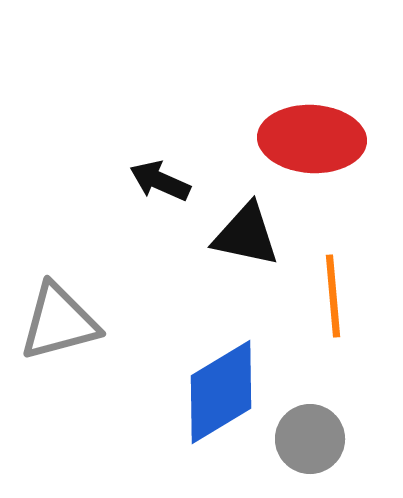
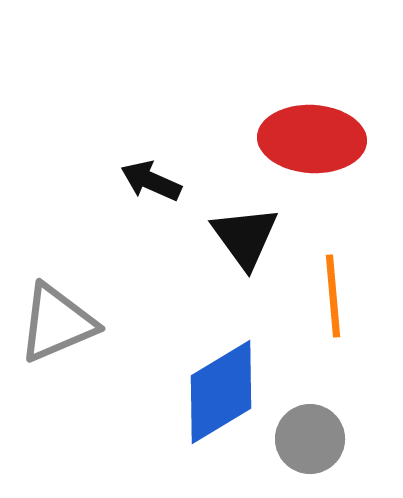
black arrow: moved 9 px left
black triangle: moved 1 px left, 2 px down; rotated 42 degrees clockwise
gray triangle: moved 2 px left, 1 px down; rotated 8 degrees counterclockwise
